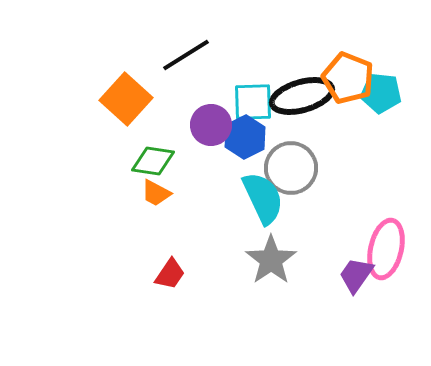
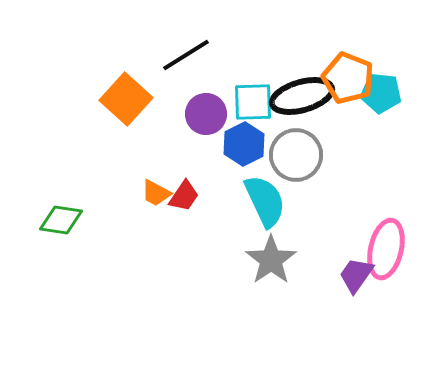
purple circle: moved 5 px left, 11 px up
blue hexagon: moved 1 px left, 7 px down
green diamond: moved 92 px left, 59 px down
gray circle: moved 5 px right, 13 px up
cyan semicircle: moved 2 px right, 3 px down
red trapezoid: moved 14 px right, 78 px up
